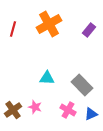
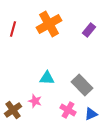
pink star: moved 6 px up
